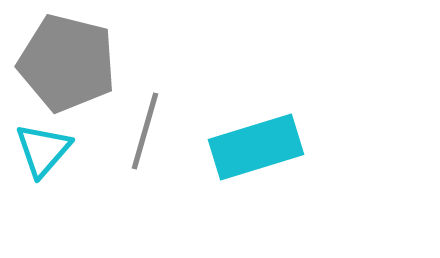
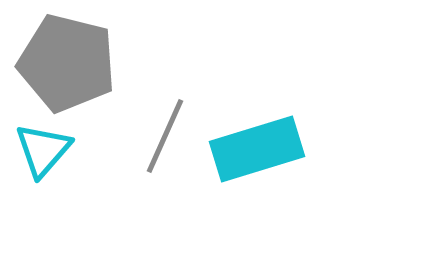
gray line: moved 20 px right, 5 px down; rotated 8 degrees clockwise
cyan rectangle: moved 1 px right, 2 px down
